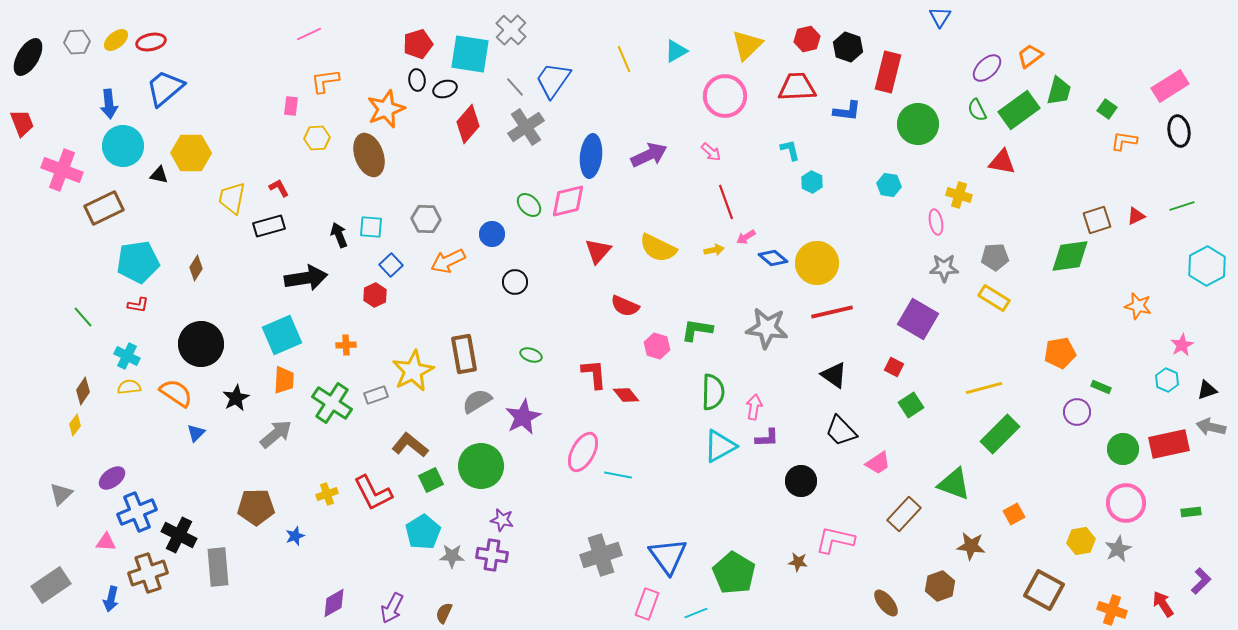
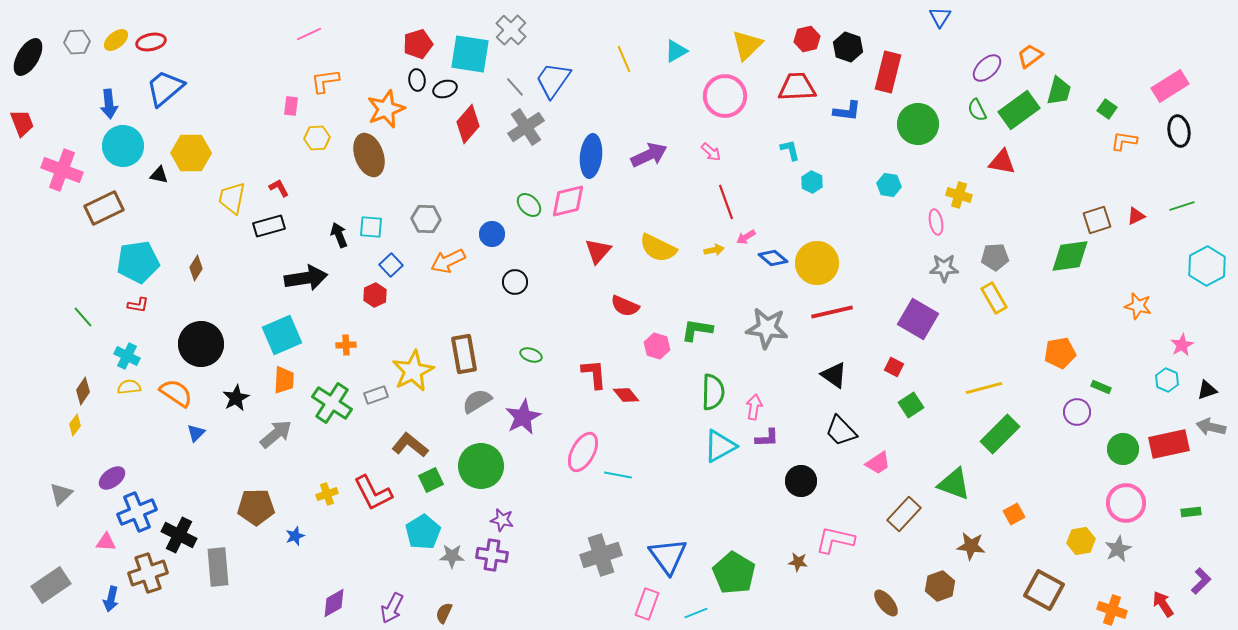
yellow rectangle at (994, 298): rotated 28 degrees clockwise
